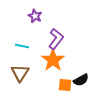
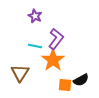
cyan line: moved 13 px right
